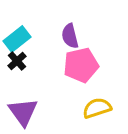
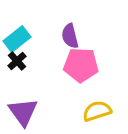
pink pentagon: rotated 16 degrees clockwise
yellow semicircle: moved 3 px down
